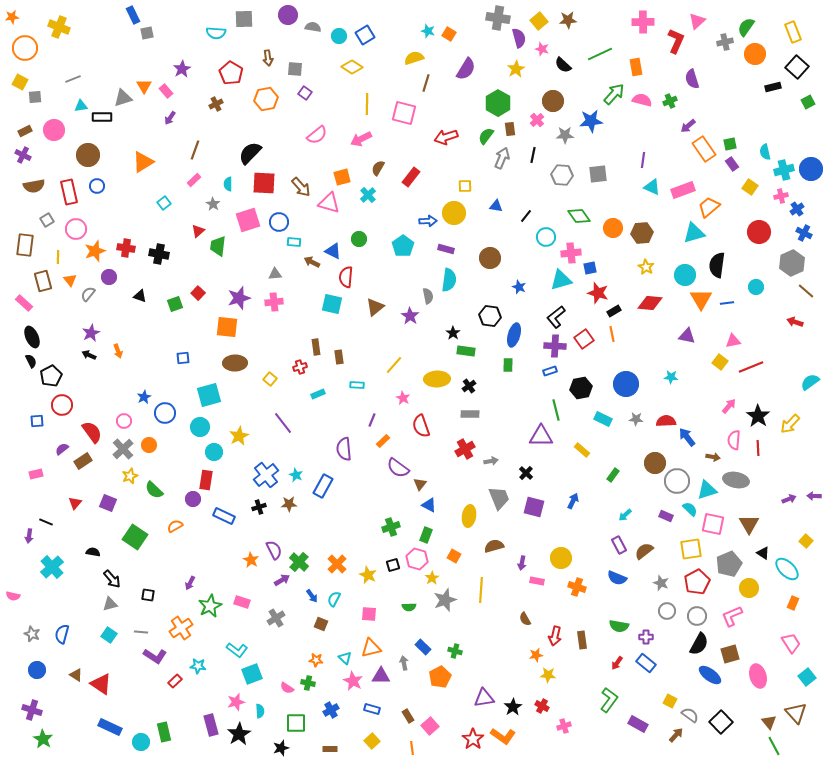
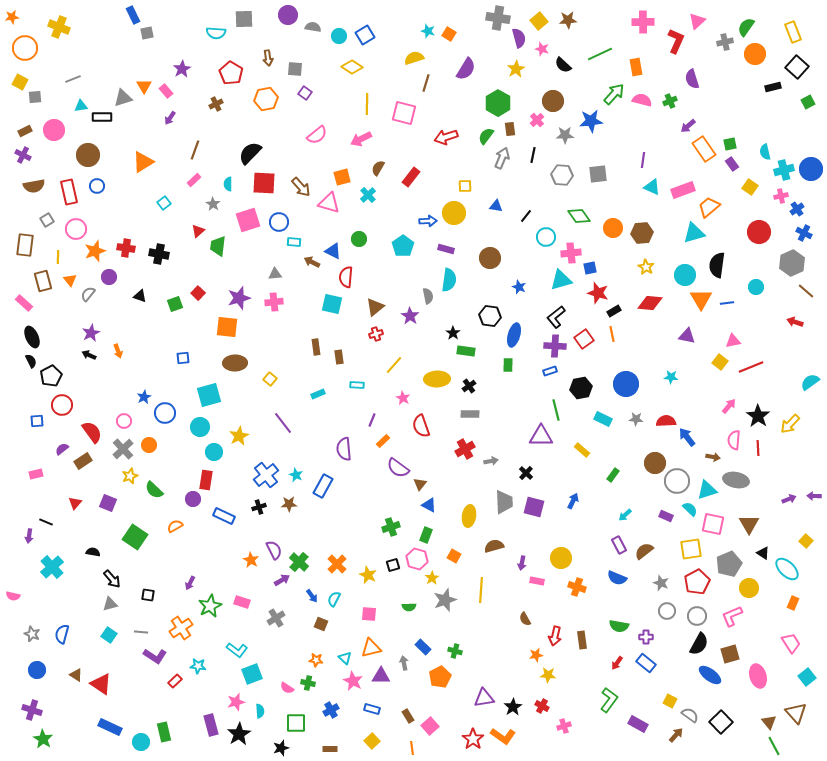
red cross at (300, 367): moved 76 px right, 33 px up
gray trapezoid at (499, 498): moved 5 px right, 4 px down; rotated 20 degrees clockwise
